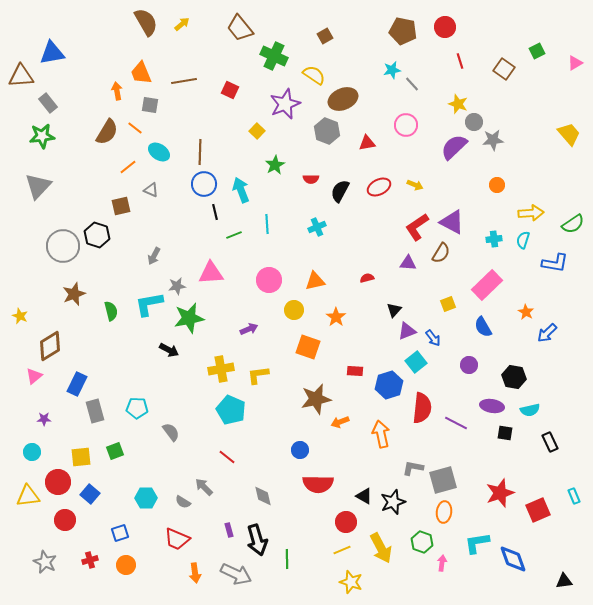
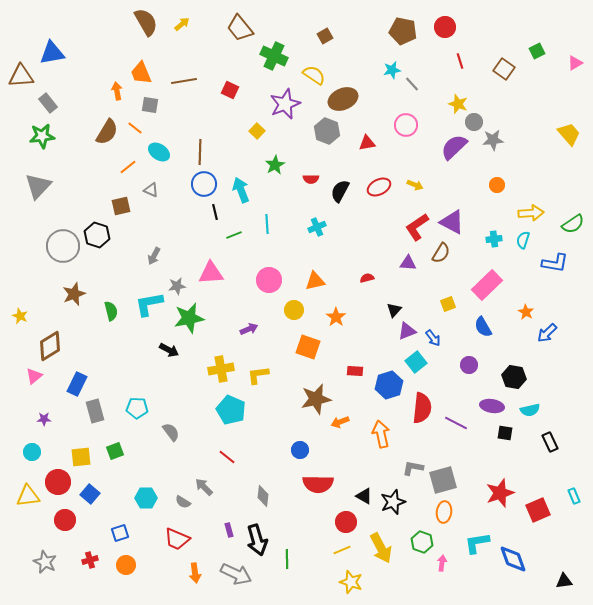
gray diamond at (263, 496): rotated 20 degrees clockwise
